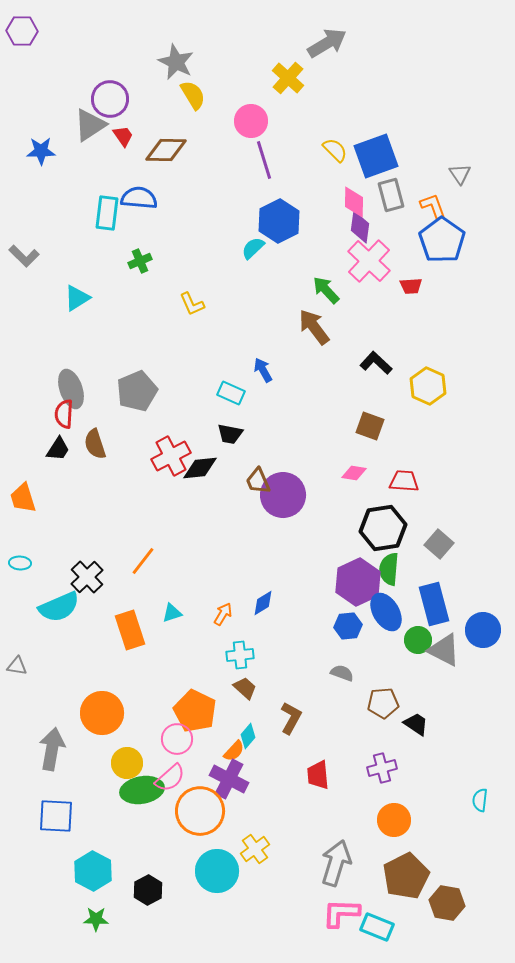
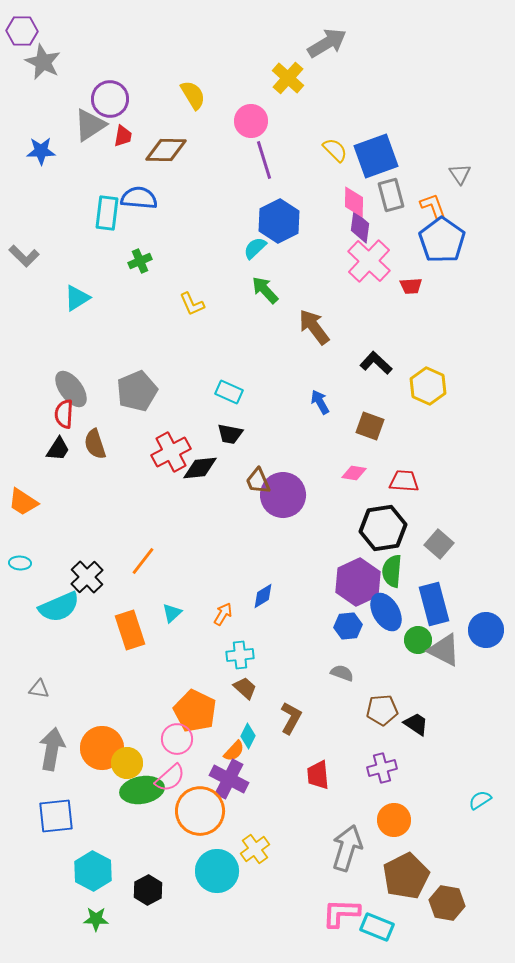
gray star at (176, 62): moved 133 px left
red trapezoid at (123, 136): rotated 45 degrees clockwise
cyan semicircle at (253, 248): moved 2 px right
green arrow at (326, 290): moved 61 px left
blue arrow at (263, 370): moved 57 px right, 32 px down
gray ellipse at (71, 389): rotated 18 degrees counterclockwise
cyan rectangle at (231, 393): moved 2 px left, 1 px up
red cross at (171, 456): moved 4 px up
orange trapezoid at (23, 498): moved 4 px down; rotated 40 degrees counterclockwise
green semicircle at (389, 569): moved 3 px right, 2 px down
blue diamond at (263, 603): moved 7 px up
cyan triangle at (172, 613): rotated 25 degrees counterclockwise
blue circle at (483, 630): moved 3 px right
gray triangle at (17, 666): moved 22 px right, 23 px down
brown pentagon at (383, 703): moved 1 px left, 7 px down
orange circle at (102, 713): moved 35 px down
cyan diamond at (248, 736): rotated 15 degrees counterclockwise
cyan semicircle at (480, 800): rotated 50 degrees clockwise
blue square at (56, 816): rotated 9 degrees counterclockwise
gray arrow at (336, 863): moved 11 px right, 15 px up
